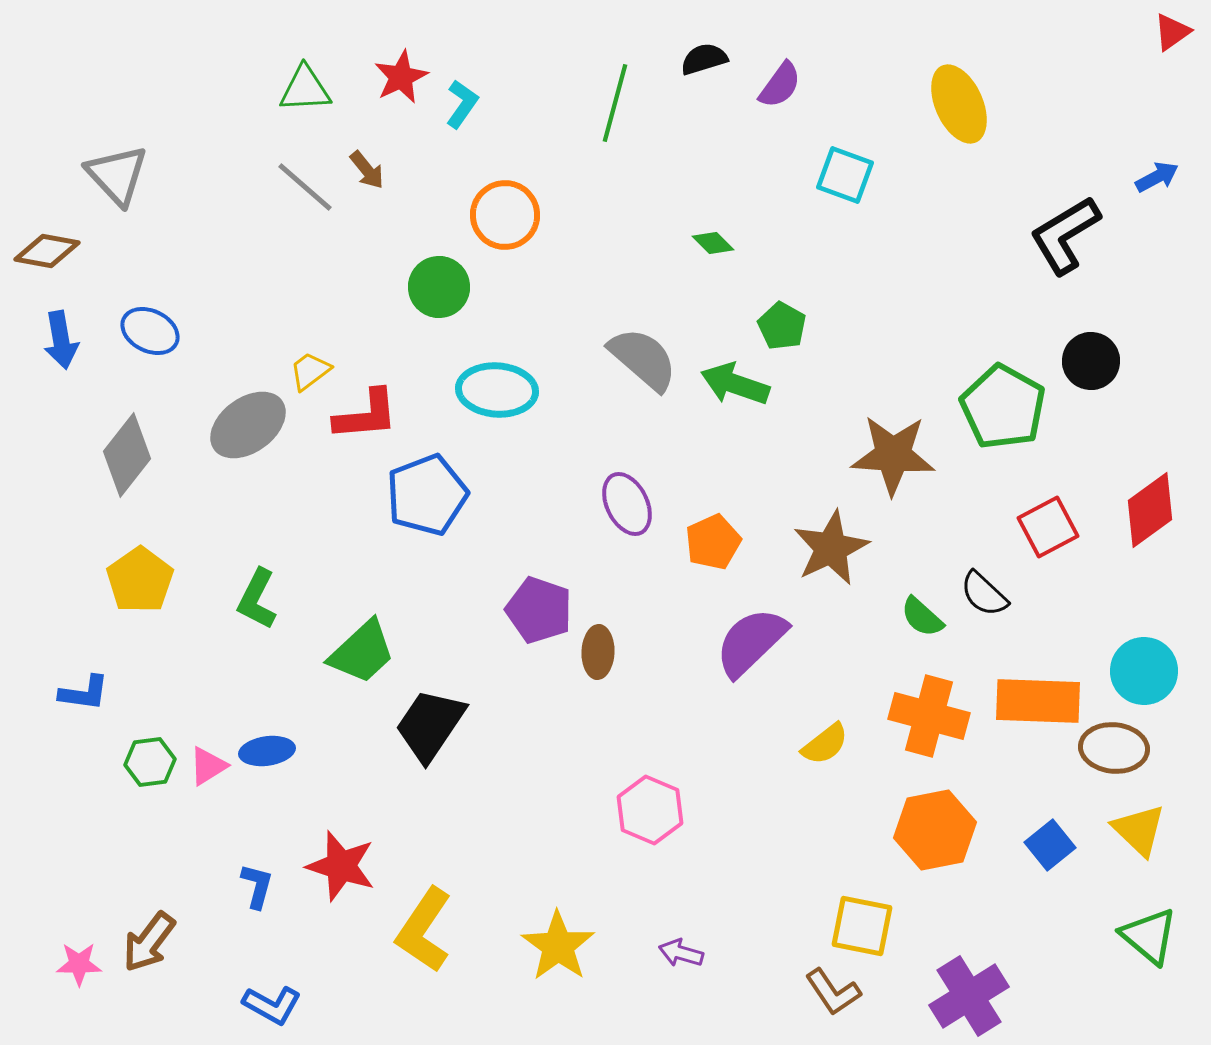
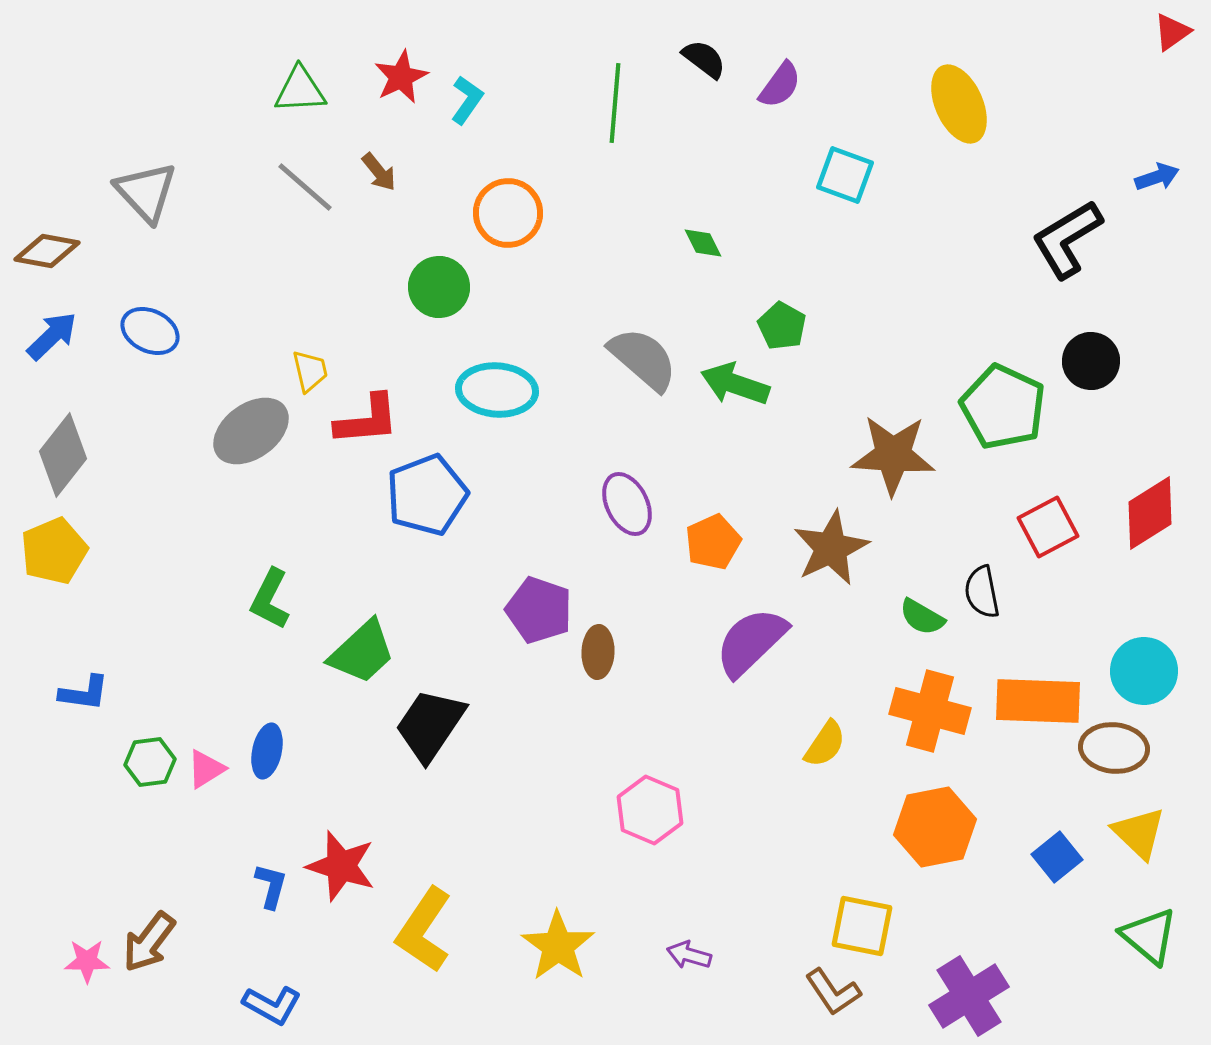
black semicircle at (704, 59): rotated 54 degrees clockwise
green triangle at (305, 89): moved 5 px left, 1 px down
green line at (615, 103): rotated 10 degrees counterclockwise
cyan L-shape at (462, 104): moved 5 px right, 4 px up
brown arrow at (367, 170): moved 12 px right, 2 px down
gray triangle at (117, 175): moved 29 px right, 17 px down
blue arrow at (1157, 177): rotated 9 degrees clockwise
orange circle at (505, 215): moved 3 px right, 2 px up
black L-shape at (1065, 235): moved 2 px right, 4 px down
green diamond at (713, 243): moved 10 px left; rotated 18 degrees clockwise
blue arrow at (61, 340): moved 9 px left, 4 px up; rotated 124 degrees counterclockwise
yellow trapezoid at (310, 371): rotated 114 degrees clockwise
green pentagon at (1003, 407): rotated 4 degrees counterclockwise
red L-shape at (366, 415): moved 1 px right, 5 px down
gray ellipse at (248, 425): moved 3 px right, 6 px down
gray diamond at (127, 455): moved 64 px left
red diamond at (1150, 510): moved 3 px down; rotated 4 degrees clockwise
yellow pentagon at (140, 580): moved 86 px left, 29 px up; rotated 12 degrees clockwise
black semicircle at (984, 594): moved 2 px left, 2 px up; rotated 36 degrees clockwise
green L-shape at (257, 599): moved 13 px right
green semicircle at (922, 617): rotated 12 degrees counterclockwise
orange cross at (929, 716): moved 1 px right, 5 px up
yellow semicircle at (825, 744): rotated 18 degrees counterclockwise
blue ellipse at (267, 751): rotated 70 degrees counterclockwise
pink triangle at (208, 766): moved 2 px left, 3 px down
orange hexagon at (935, 830): moved 3 px up
yellow triangle at (1139, 830): moved 3 px down
blue square at (1050, 845): moved 7 px right, 12 px down
blue L-shape at (257, 886): moved 14 px right
purple arrow at (681, 953): moved 8 px right, 2 px down
pink star at (79, 964): moved 8 px right, 3 px up
